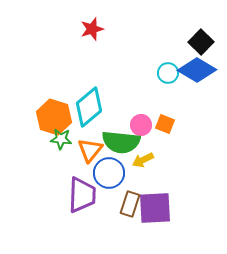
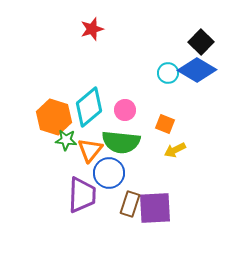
pink circle: moved 16 px left, 15 px up
green star: moved 5 px right, 1 px down
yellow arrow: moved 32 px right, 10 px up
